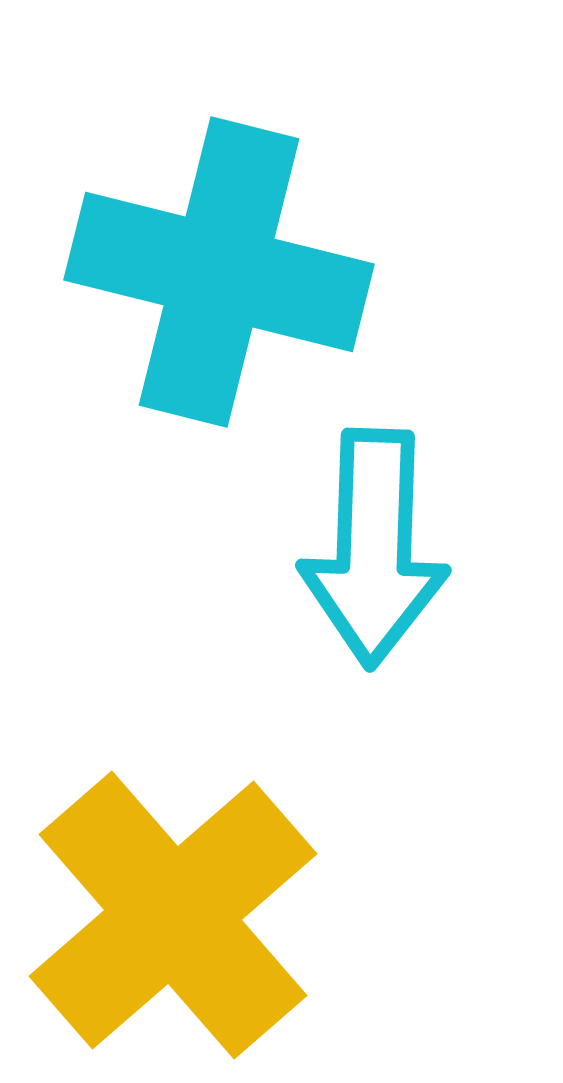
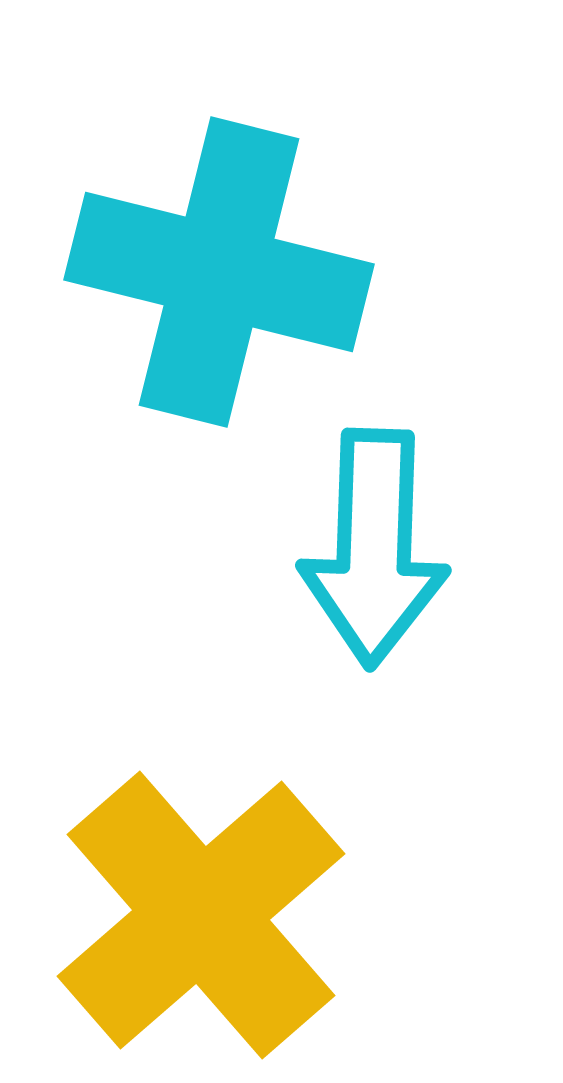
yellow cross: moved 28 px right
